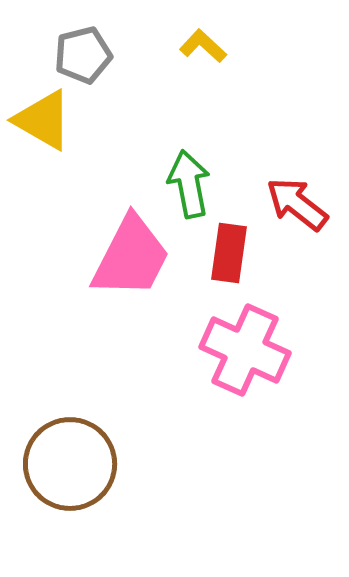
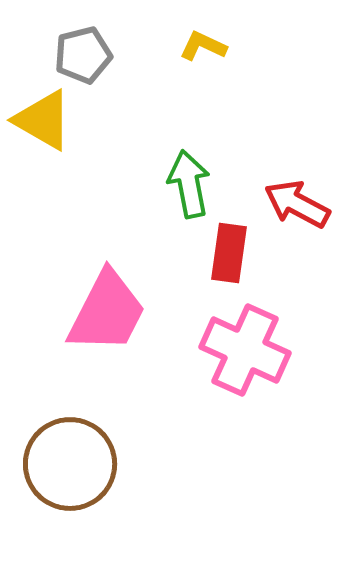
yellow L-shape: rotated 18 degrees counterclockwise
red arrow: rotated 10 degrees counterclockwise
pink trapezoid: moved 24 px left, 55 px down
